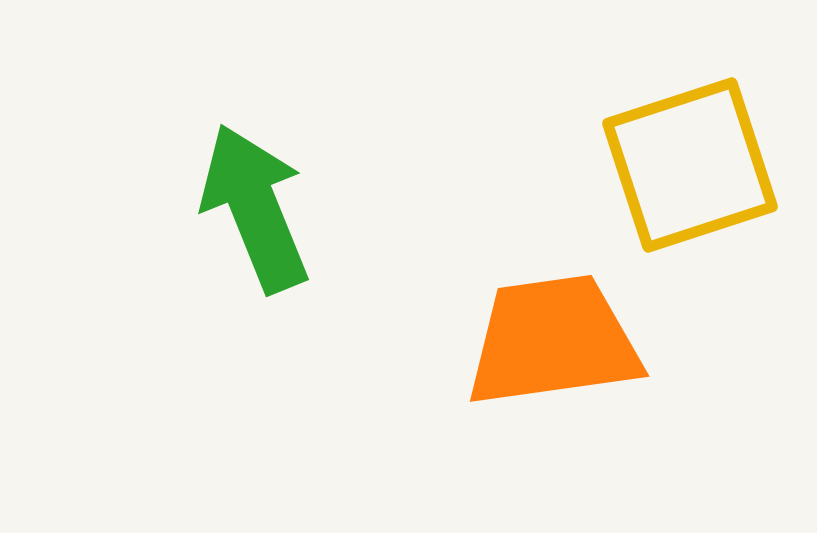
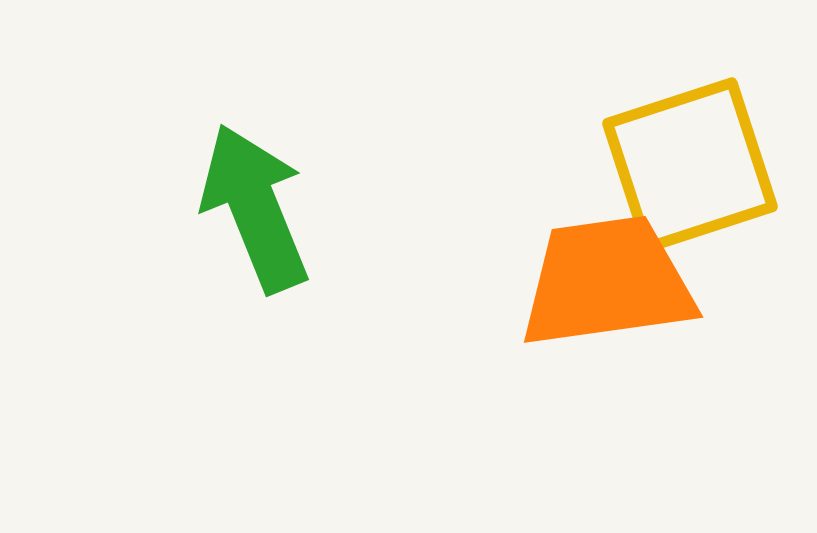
orange trapezoid: moved 54 px right, 59 px up
